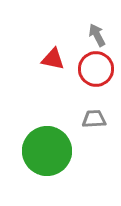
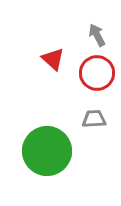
red triangle: rotated 30 degrees clockwise
red circle: moved 1 px right, 4 px down
